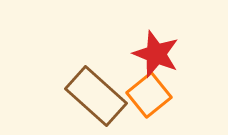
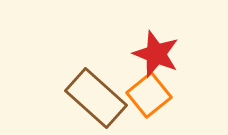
brown rectangle: moved 2 px down
